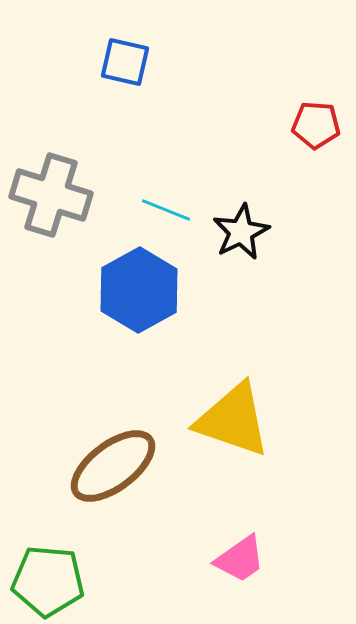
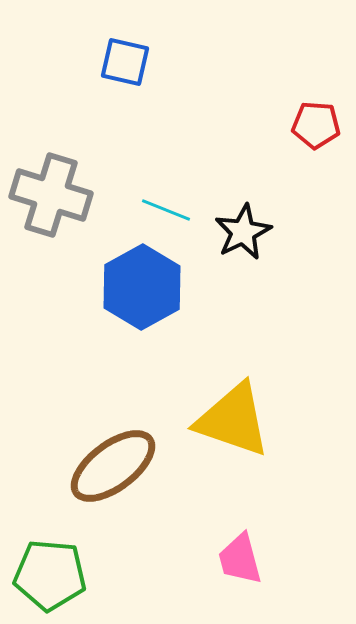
black star: moved 2 px right
blue hexagon: moved 3 px right, 3 px up
pink trapezoid: rotated 110 degrees clockwise
green pentagon: moved 2 px right, 6 px up
